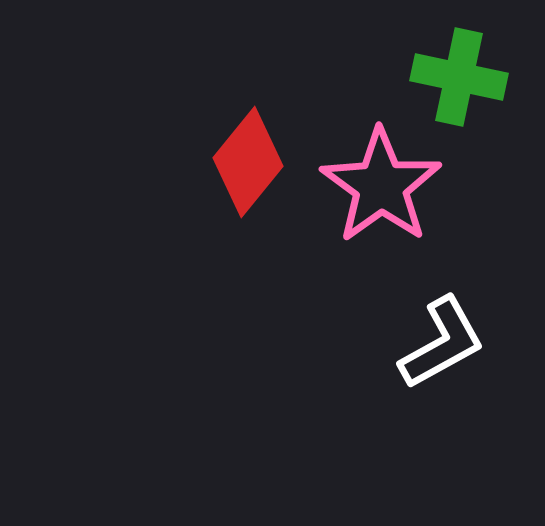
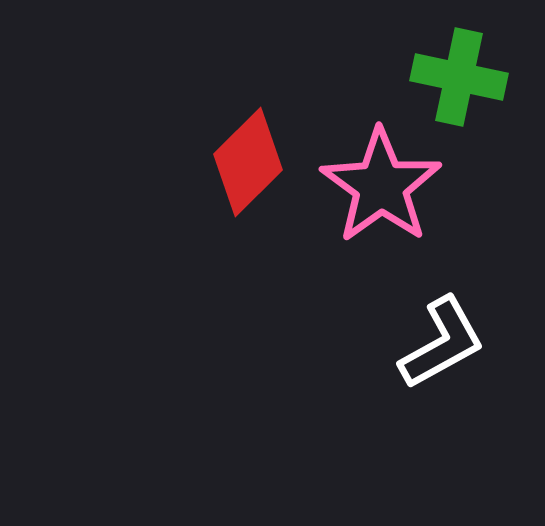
red diamond: rotated 6 degrees clockwise
